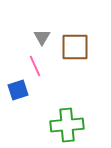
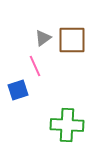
gray triangle: moved 1 px right, 1 px down; rotated 24 degrees clockwise
brown square: moved 3 px left, 7 px up
green cross: rotated 8 degrees clockwise
